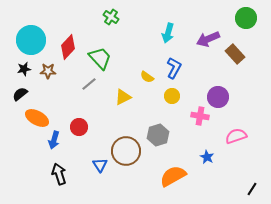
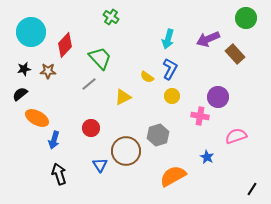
cyan arrow: moved 6 px down
cyan circle: moved 8 px up
red diamond: moved 3 px left, 2 px up
blue L-shape: moved 4 px left, 1 px down
red circle: moved 12 px right, 1 px down
